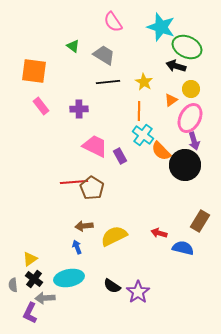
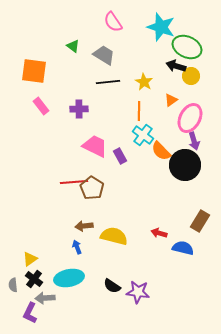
yellow circle: moved 13 px up
yellow semicircle: rotated 40 degrees clockwise
purple star: rotated 30 degrees counterclockwise
